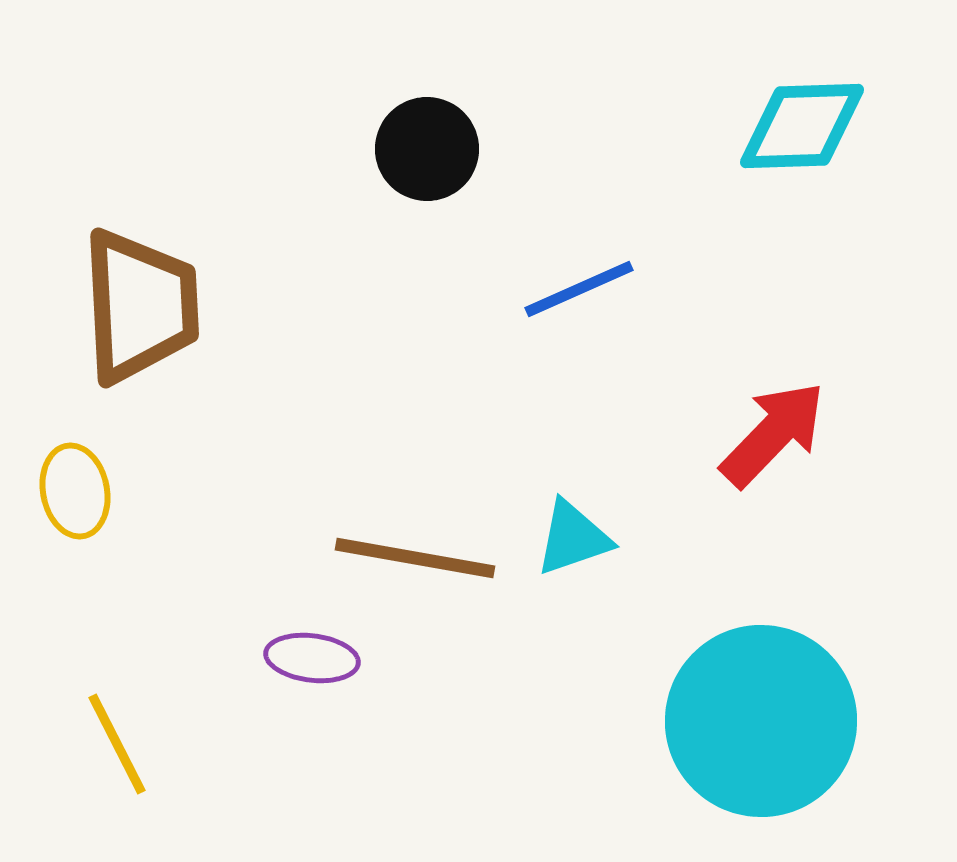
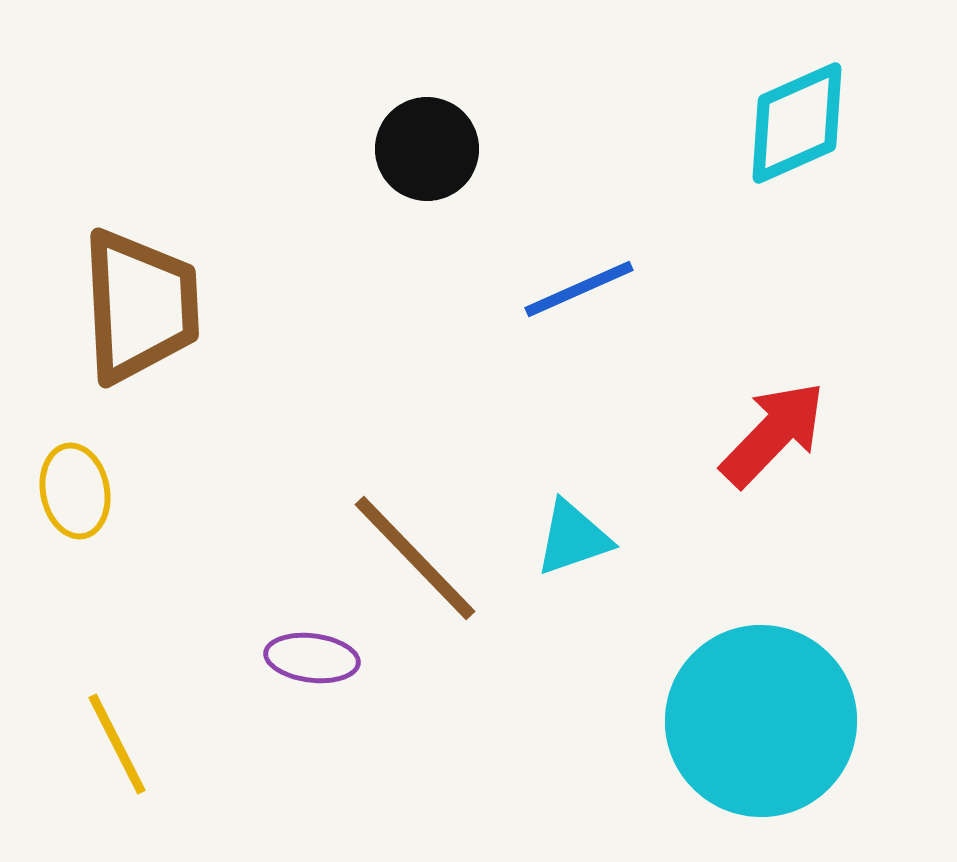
cyan diamond: moved 5 px left, 3 px up; rotated 22 degrees counterclockwise
brown line: rotated 36 degrees clockwise
